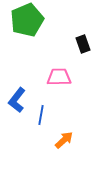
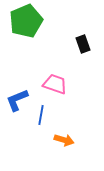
green pentagon: moved 1 px left, 1 px down
pink trapezoid: moved 4 px left, 7 px down; rotated 20 degrees clockwise
blue L-shape: rotated 30 degrees clockwise
orange arrow: rotated 60 degrees clockwise
